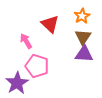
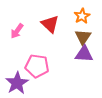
pink arrow: moved 9 px left, 10 px up; rotated 112 degrees counterclockwise
pink pentagon: rotated 10 degrees counterclockwise
